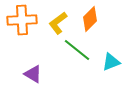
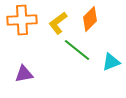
purple triangle: moved 9 px left; rotated 42 degrees counterclockwise
